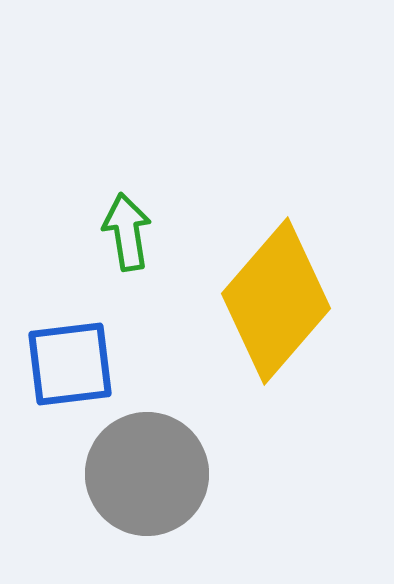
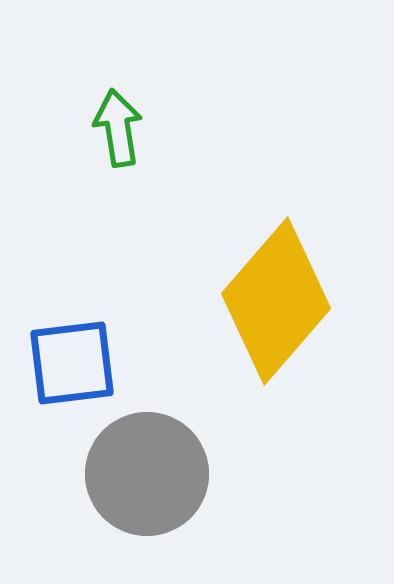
green arrow: moved 9 px left, 104 px up
blue square: moved 2 px right, 1 px up
